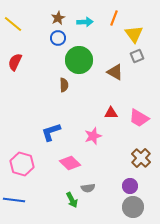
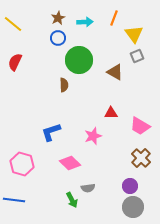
pink trapezoid: moved 1 px right, 8 px down
